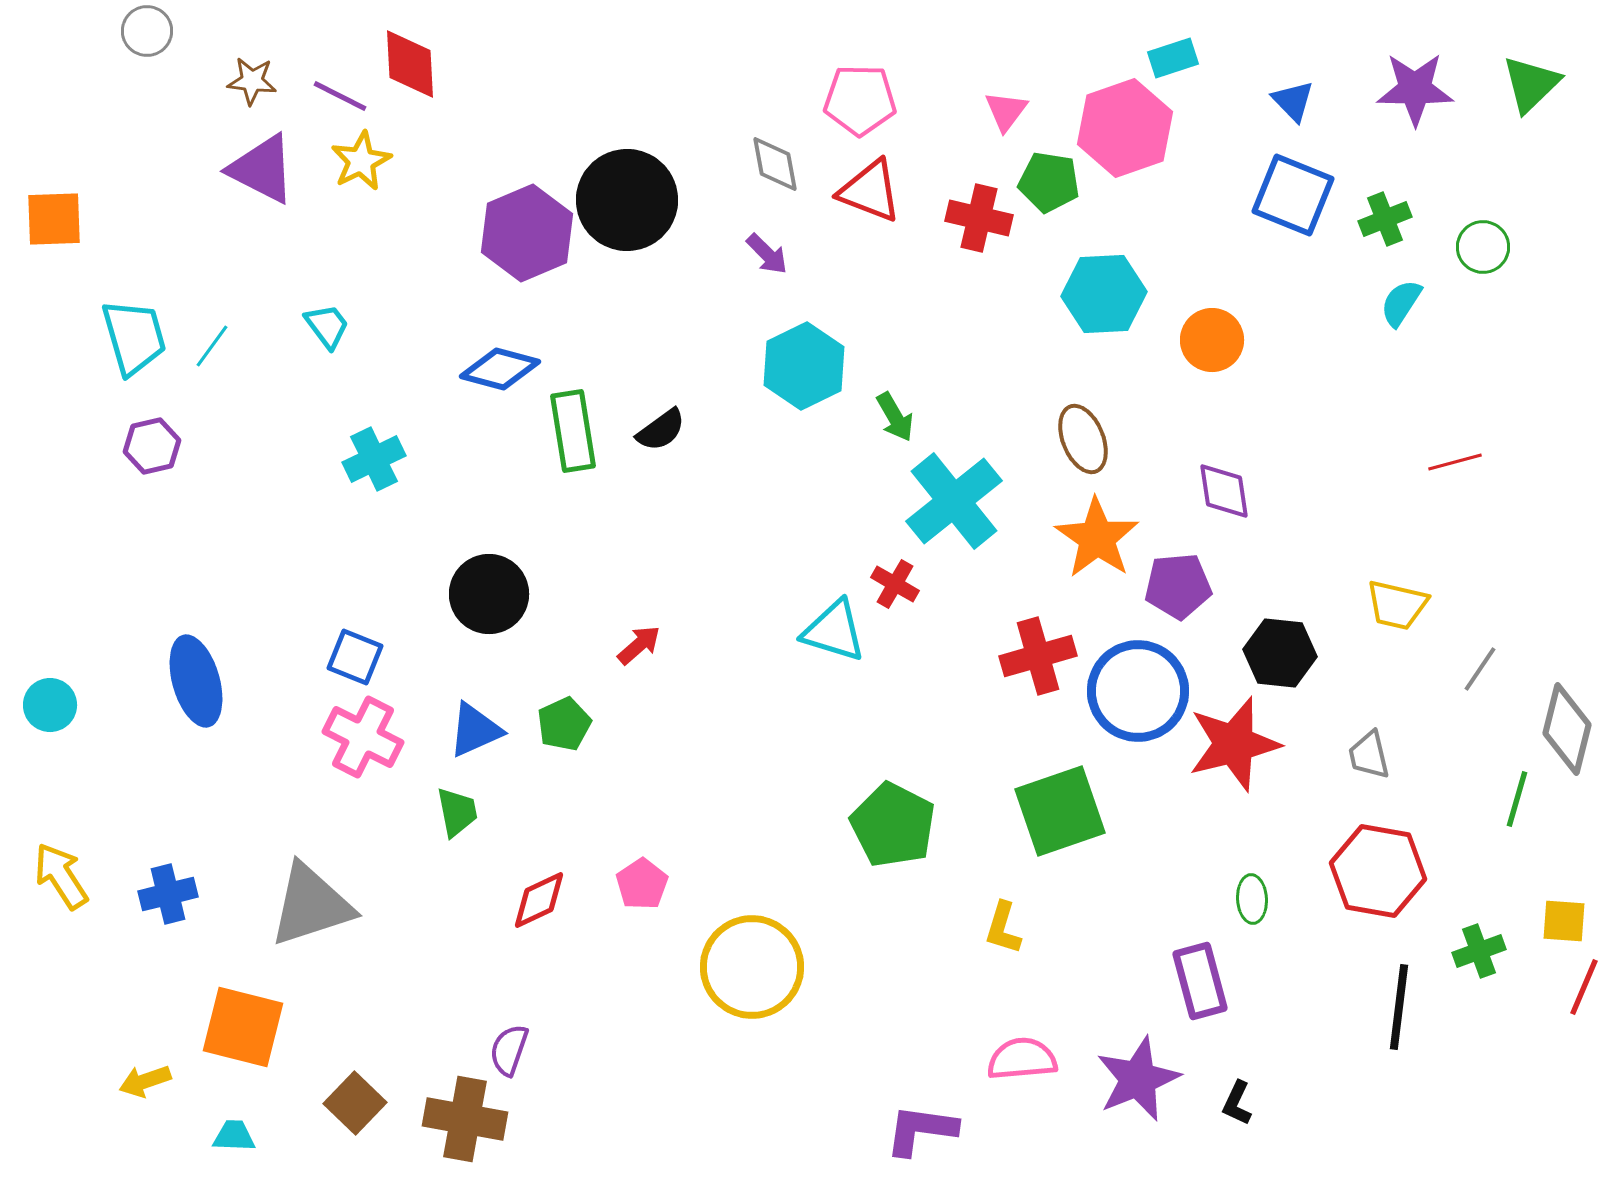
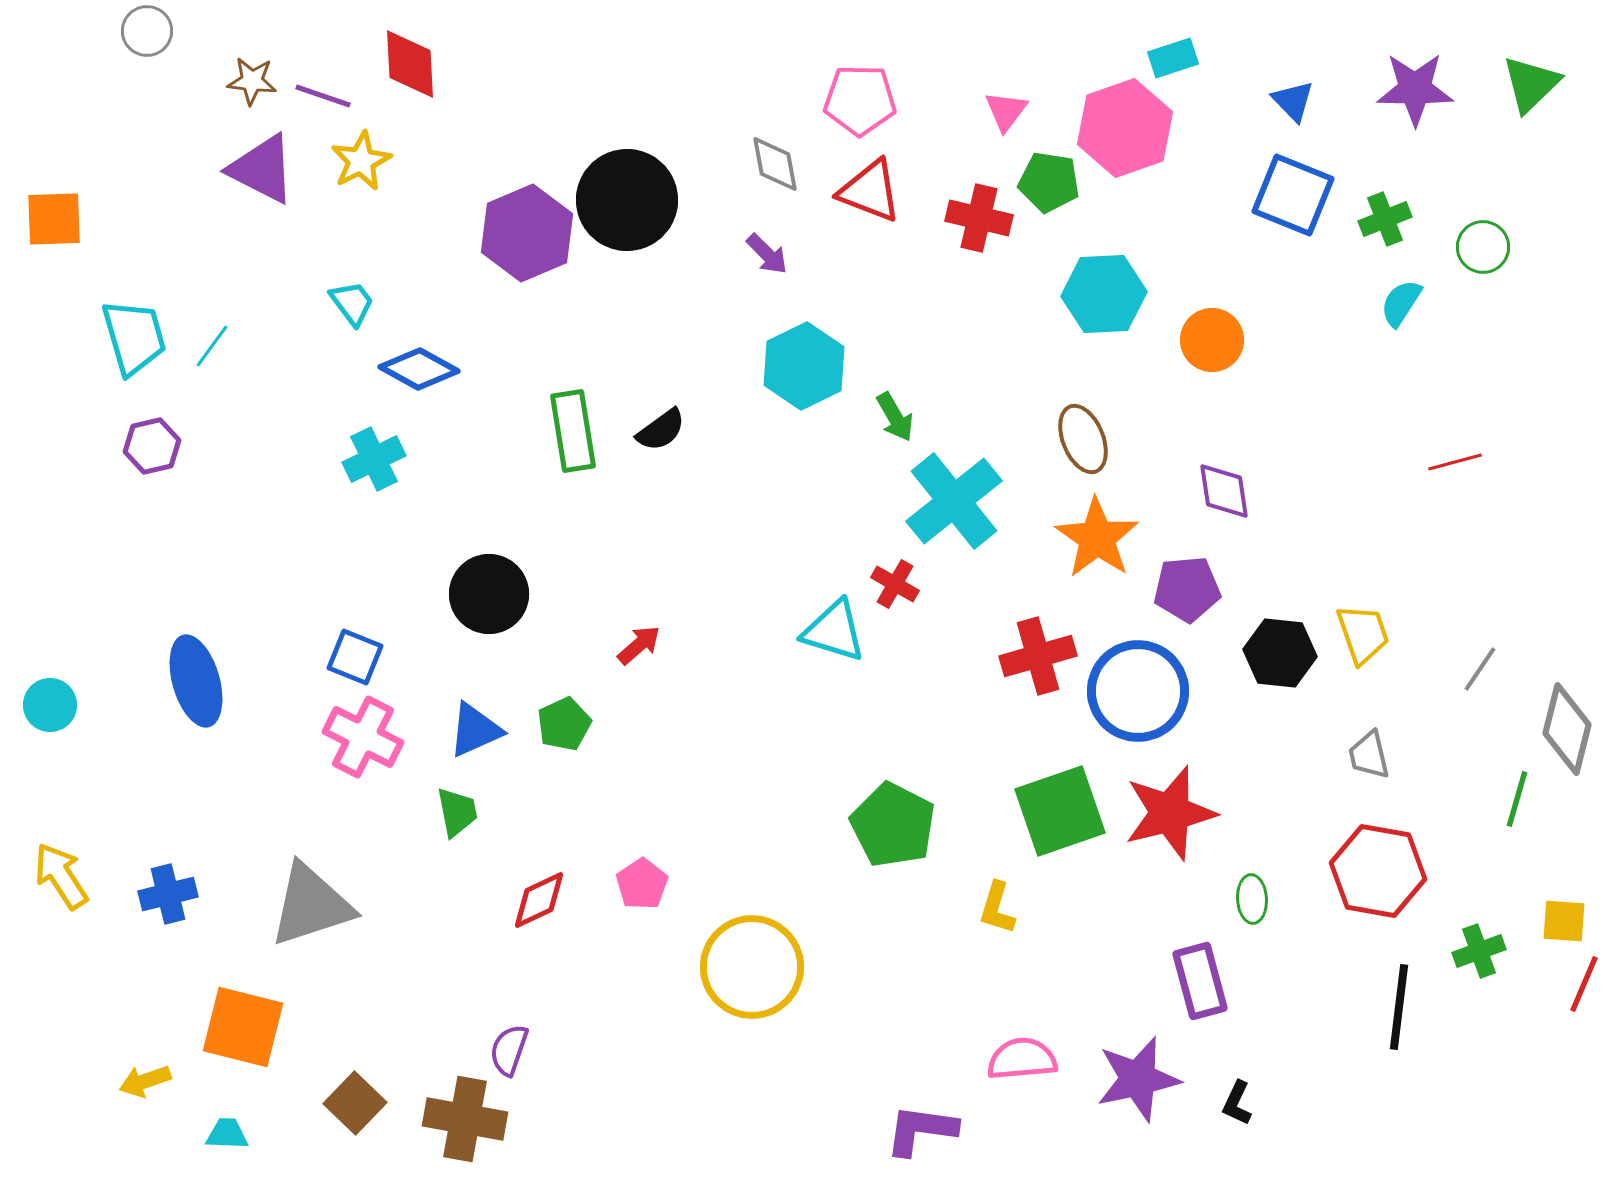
purple line at (340, 96): moved 17 px left; rotated 8 degrees counterclockwise
cyan trapezoid at (327, 326): moved 25 px right, 23 px up
blue diamond at (500, 369): moved 81 px left; rotated 14 degrees clockwise
purple pentagon at (1178, 586): moved 9 px right, 3 px down
yellow trapezoid at (1397, 605): moved 34 px left, 29 px down; rotated 122 degrees counterclockwise
red star at (1234, 744): moved 64 px left, 69 px down
yellow L-shape at (1003, 928): moved 6 px left, 20 px up
red line at (1584, 987): moved 3 px up
purple star at (1138, 1079): rotated 10 degrees clockwise
cyan trapezoid at (234, 1136): moved 7 px left, 2 px up
